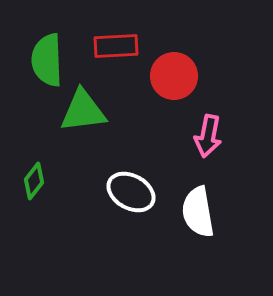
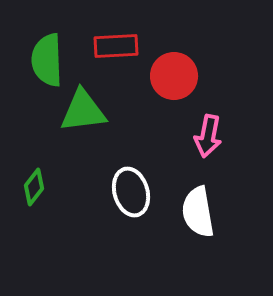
green diamond: moved 6 px down
white ellipse: rotated 45 degrees clockwise
